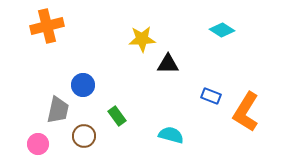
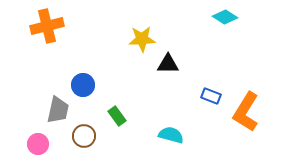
cyan diamond: moved 3 px right, 13 px up
